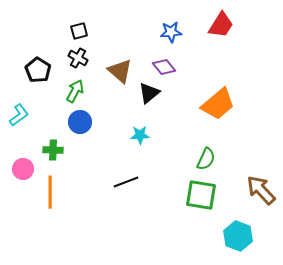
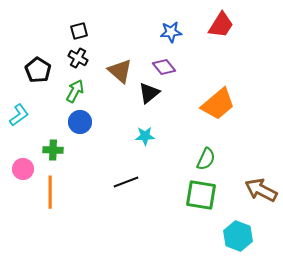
cyan star: moved 5 px right, 1 px down
brown arrow: rotated 20 degrees counterclockwise
